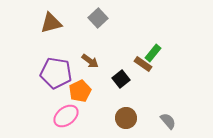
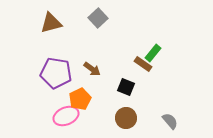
brown arrow: moved 2 px right, 8 px down
black square: moved 5 px right, 8 px down; rotated 30 degrees counterclockwise
orange pentagon: moved 8 px down
pink ellipse: rotated 15 degrees clockwise
gray semicircle: moved 2 px right
